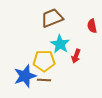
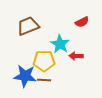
brown trapezoid: moved 24 px left, 8 px down
red semicircle: moved 10 px left, 4 px up; rotated 104 degrees counterclockwise
red arrow: rotated 72 degrees clockwise
blue star: rotated 25 degrees clockwise
